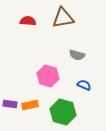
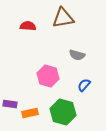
red semicircle: moved 5 px down
blue semicircle: rotated 72 degrees counterclockwise
orange rectangle: moved 8 px down
